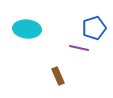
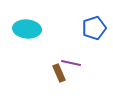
purple line: moved 8 px left, 15 px down
brown rectangle: moved 1 px right, 3 px up
